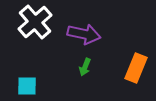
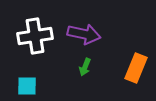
white cross: moved 14 px down; rotated 32 degrees clockwise
